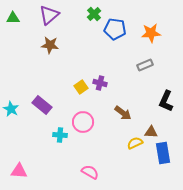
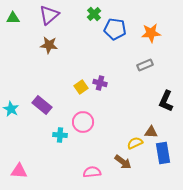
brown star: moved 1 px left
brown arrow: moved 49 px down
pink semicircle: moved 2 px right; rotated 36 degrees counterclockwise
